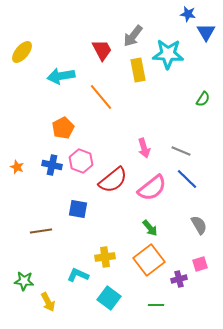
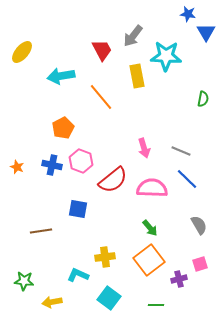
cyan star: moved 2 px left, 2 px down
yellow rectangle: moved 1 px left, 6 px down
green semicircle: rotated 21 degrees counterclockwise
pink semicircle: rotated 140 degrees counterclockwise
yellow arrow: moved 4 px right; rotated 108 degrees clockwise
